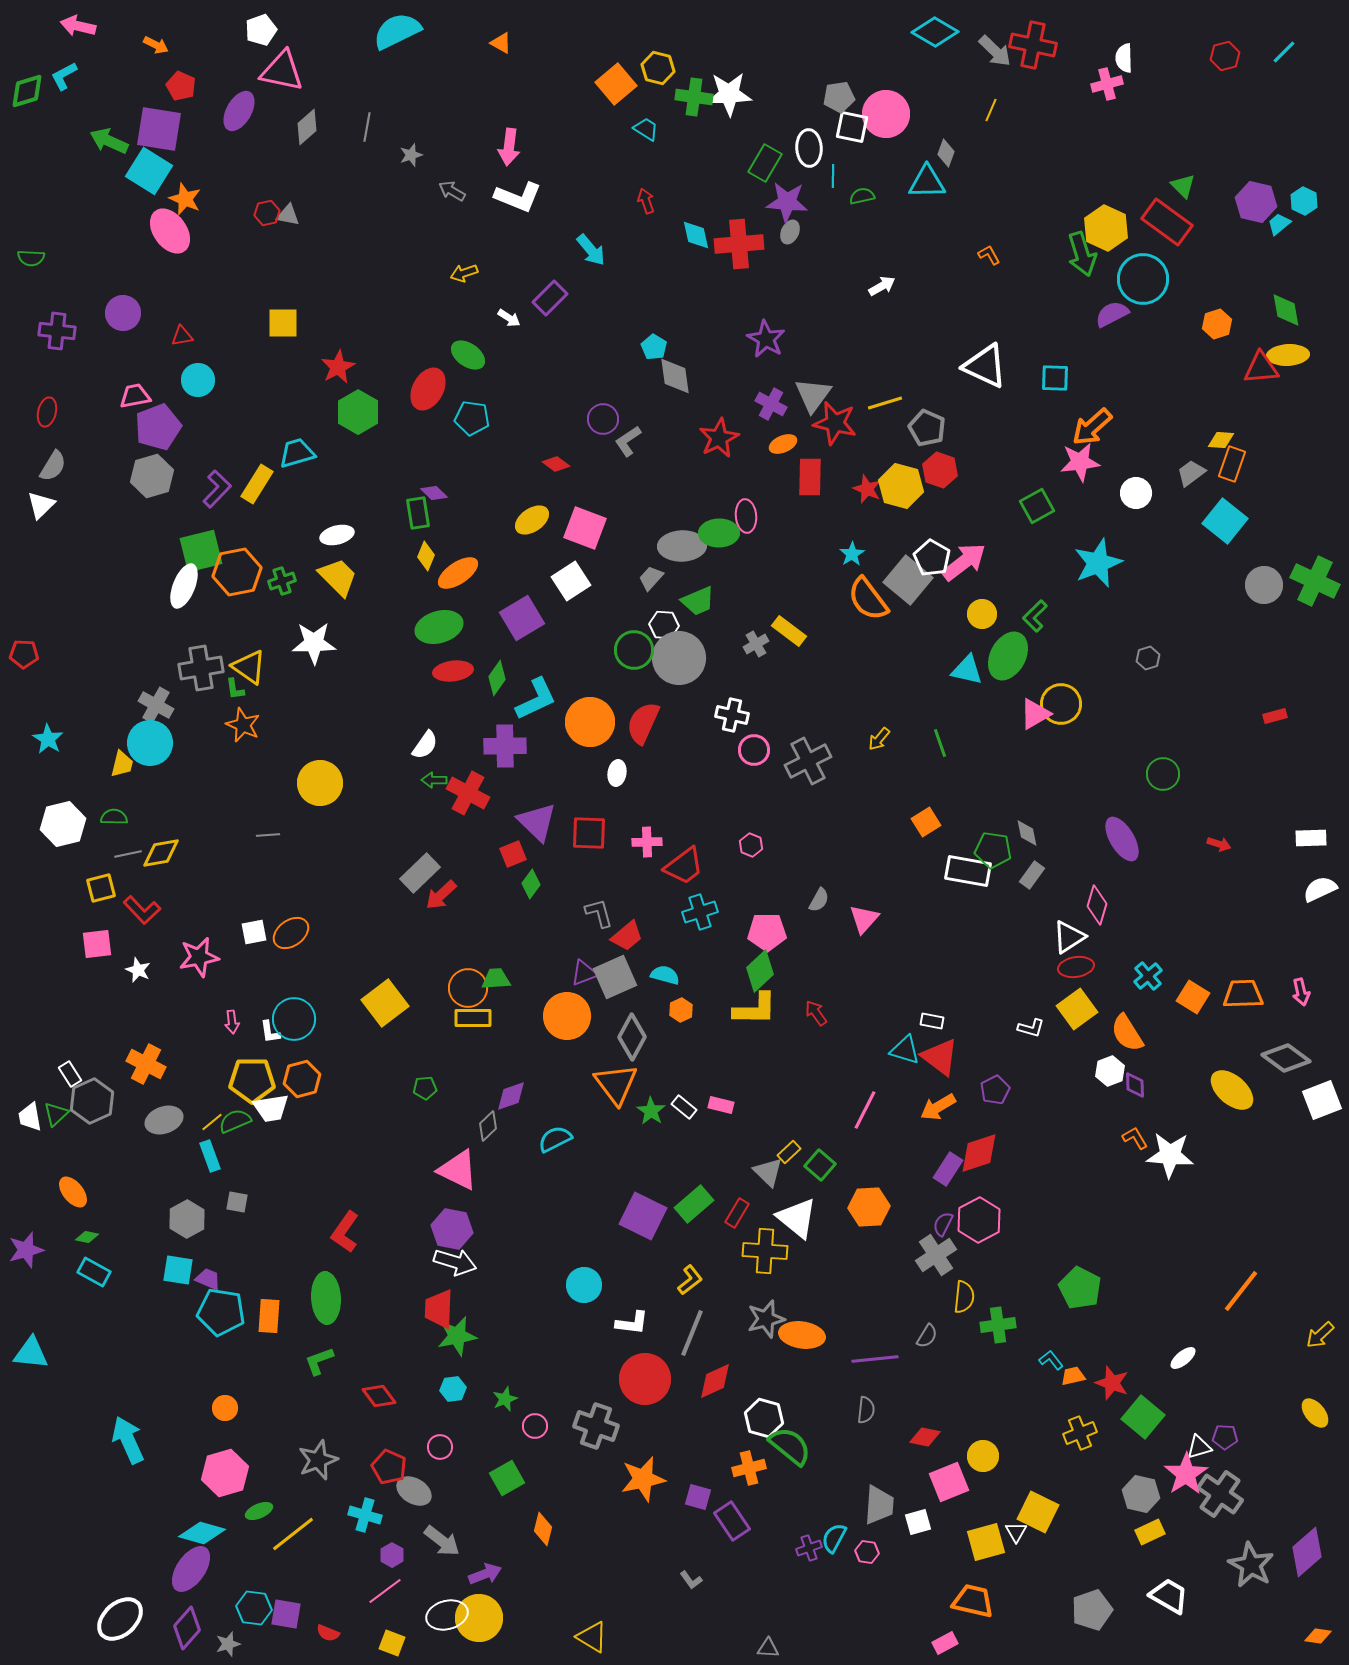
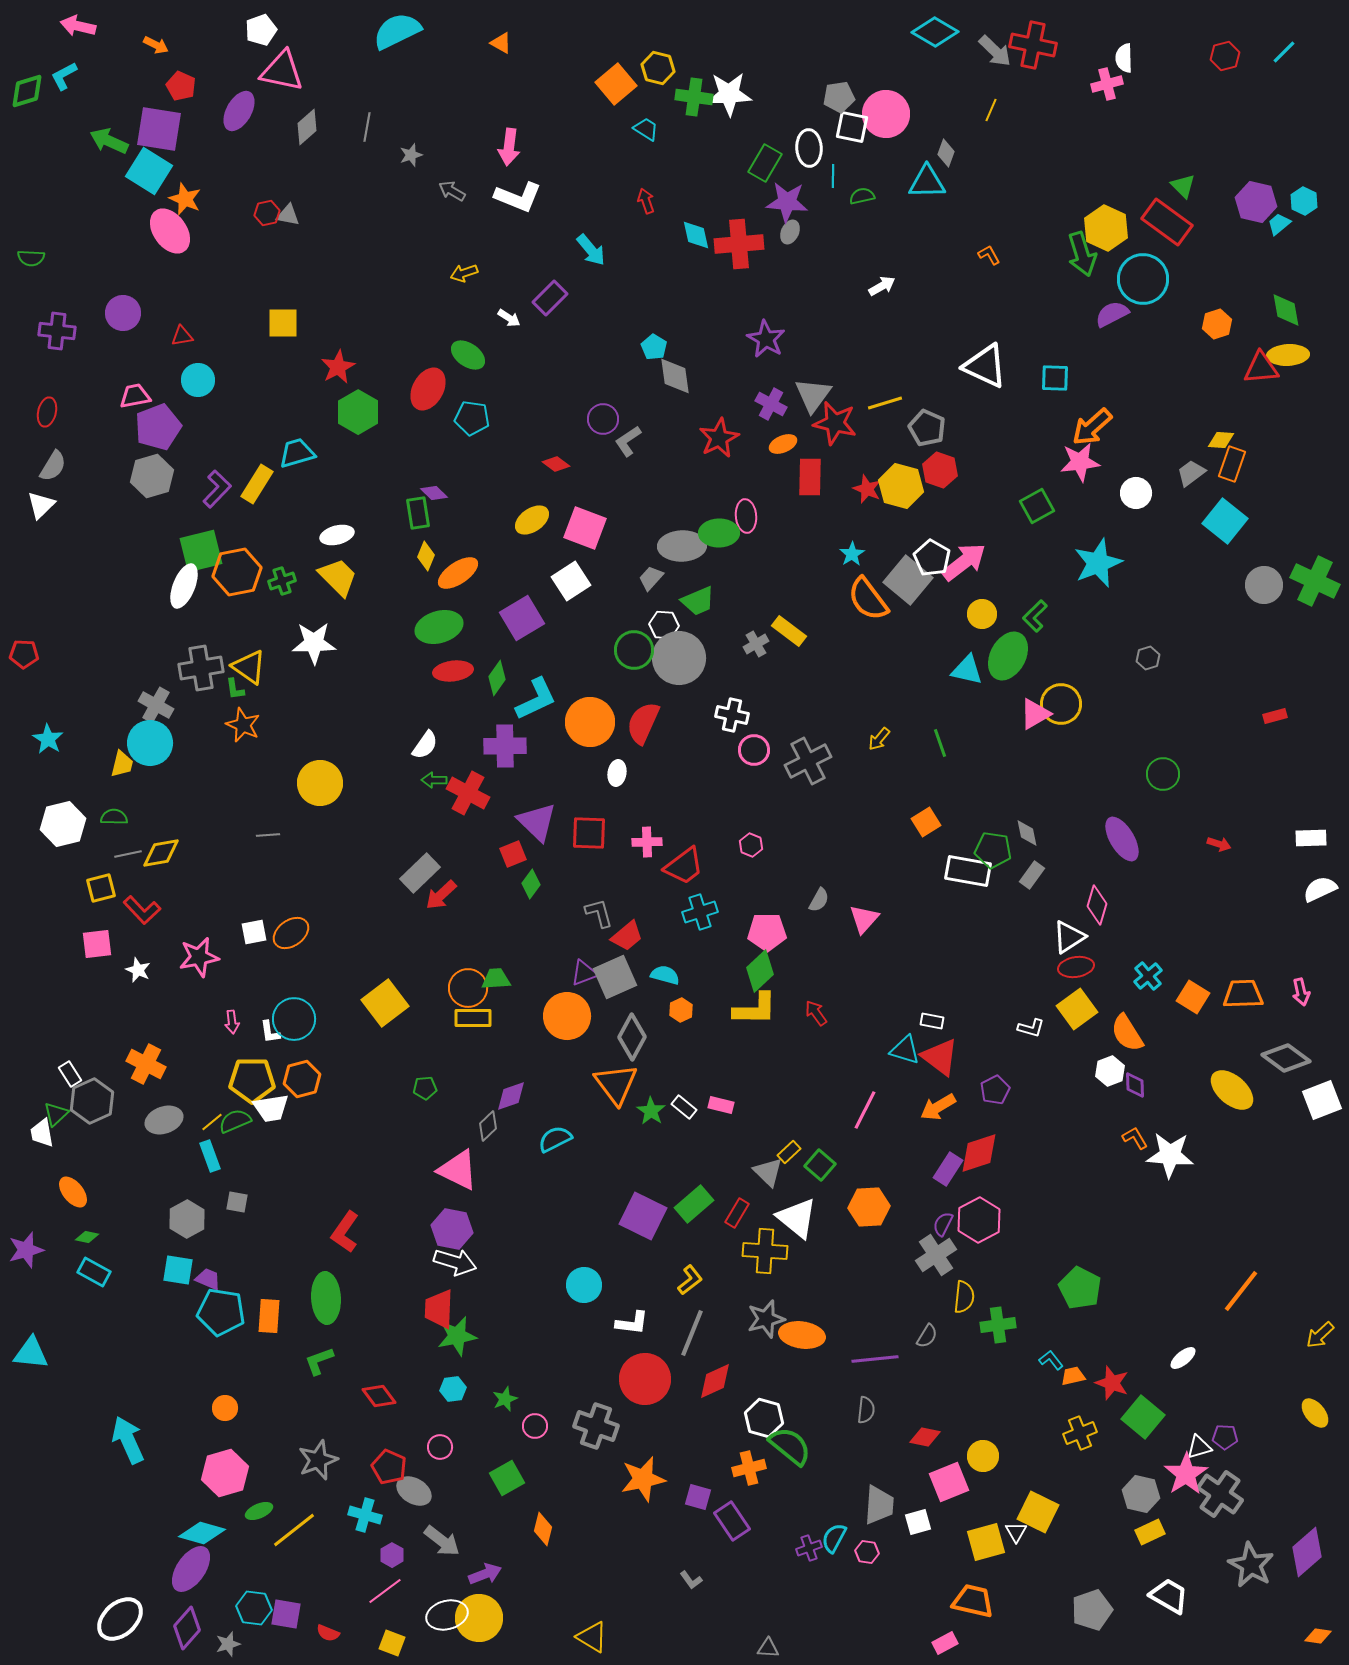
white trapezoid at (30, 1117): moved 12 px right, 16 px down
yellow line at (293, 1534): moved 1 px right, 4 px up
